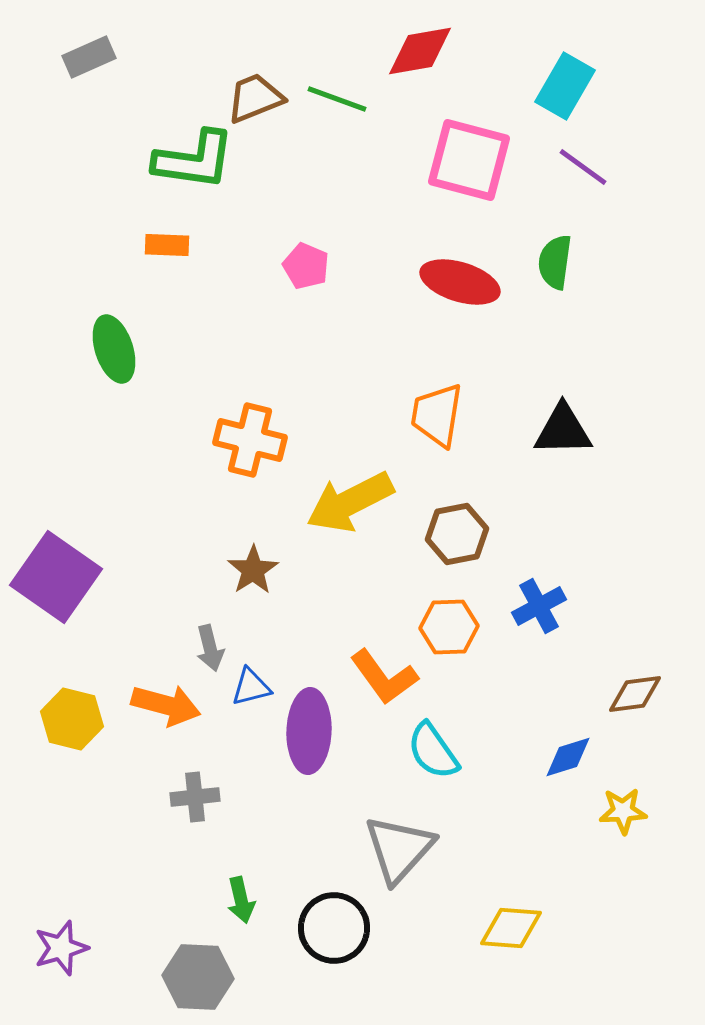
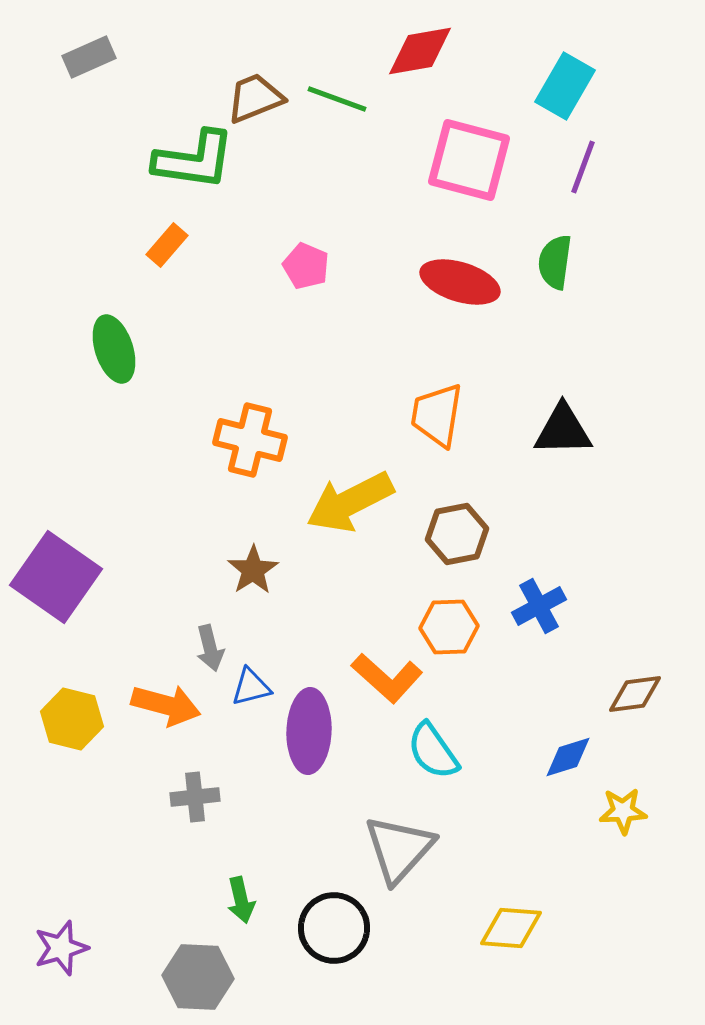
purple line: rotated 74 degrees clockwise
orange rectangle: rotated 51 degrees counterclockwise
orange L-shape: moved 3 px right, 1 px down; rotated 12 degrees counterclockwise
